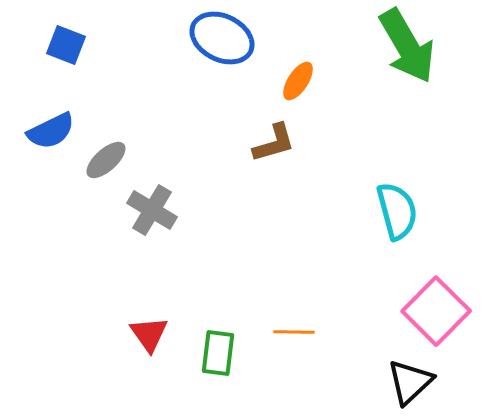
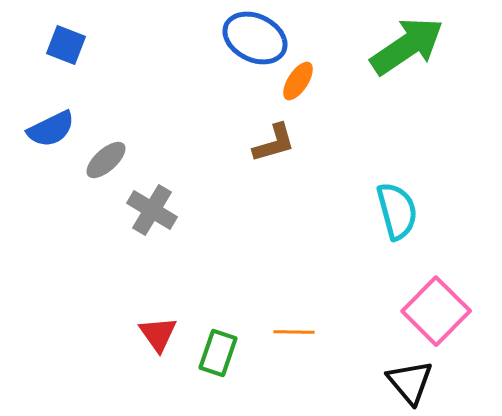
blue ellipse: moved 33 px right
green arrow: rotated 94 degrees counterclockwise
blue semicircle: moved 2 px up
red triangle: moved 9 px right
green rectangle: rotated 12 degrees clockwise
black triangle: rotated 27 degrees counterclockwise
